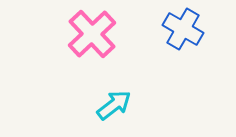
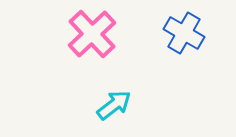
blue cross: moved 1 px right, 4 px down
